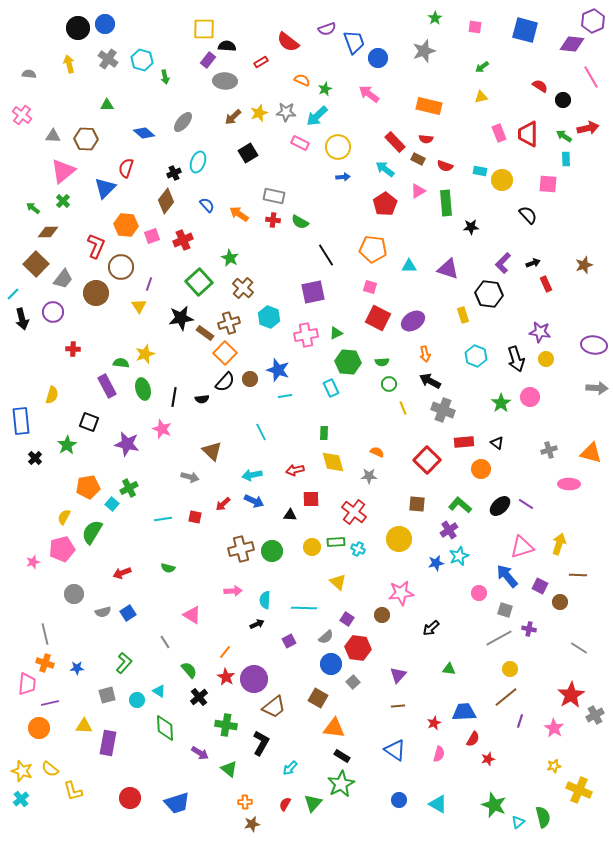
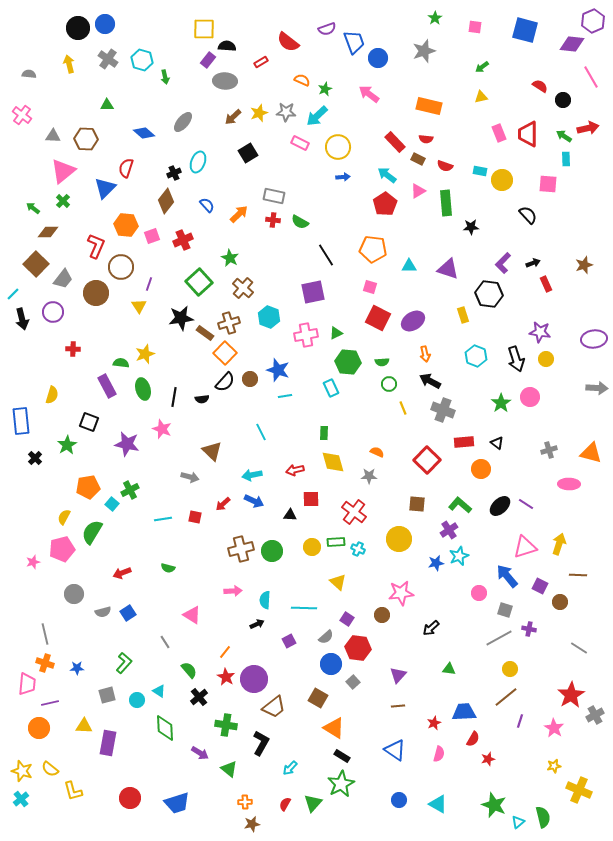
cyan arrow at (385, 169): moved 2 px right, 6 px down
orange arrow at (239, 214): rotated 102 degrees clockwise
purple ellipse at (594, 345): moved 6 px up; rotated 15 degrees counterclockwise
green cross at (129, 488): moved 1 px right, 2 px down
pink triangle at (522, 547): moved 3 px right
orange triangle at (334, 728): rotated 25 degrees clockwise
